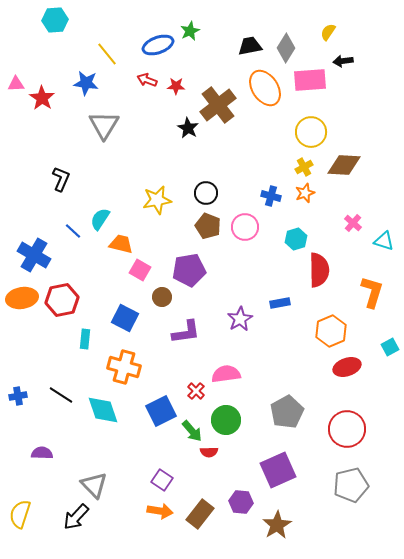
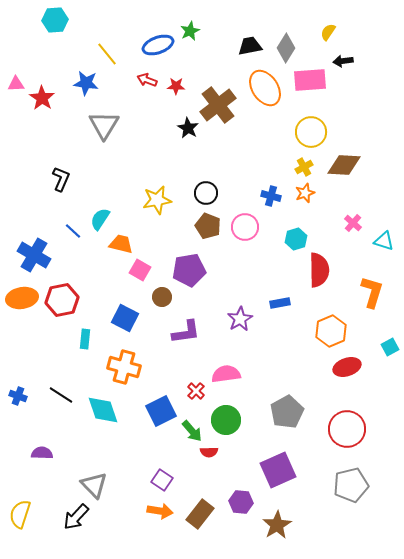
blue cross at (18, 396): rotated 30 degrees clockwise
